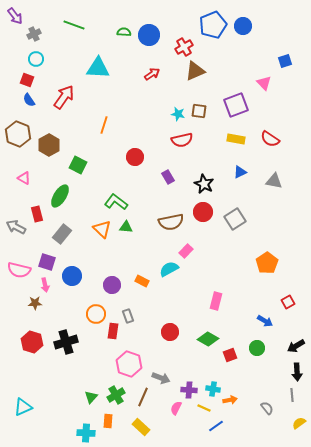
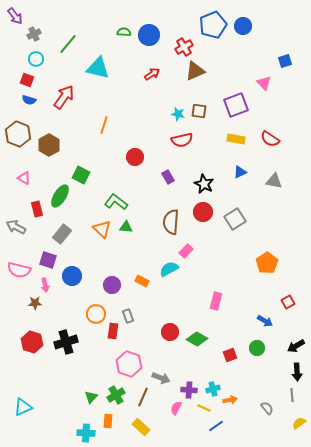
green line at (74, 25): moved 6 px left, 19 px down; rotated 70 degrees counterclockwise
cyan triangle at (98, 68): rotated 10 degrees clockwise
blue semicircle at (29, 100): rotated 40 degrees counterclockwise
green square at (78, 165): moved 3 px right, 10 px down
red rectangle at (37, 214): moved 5 px up
brown semicircle at (171, 222): rotated 105 degrees clockwise
purple square at (47, 262): moved 1 px right, 2 px up
green diamond at (208, 339): moved 11 px left
cyan cross at (213, 389): rotated 24 degrees counterclockwise
